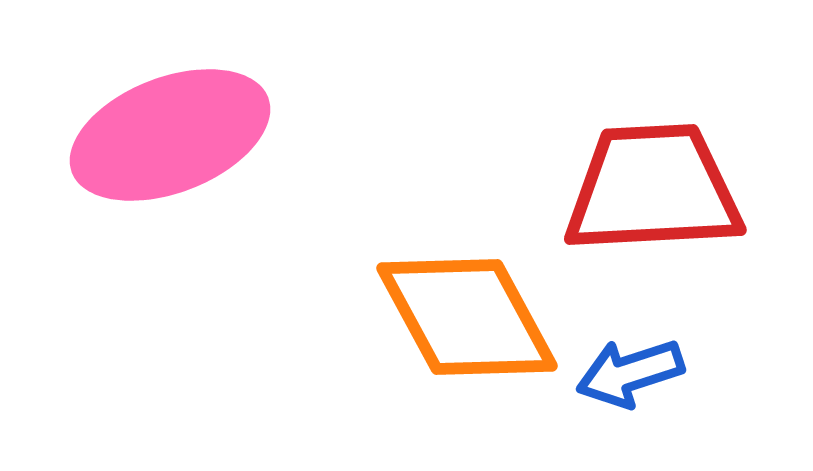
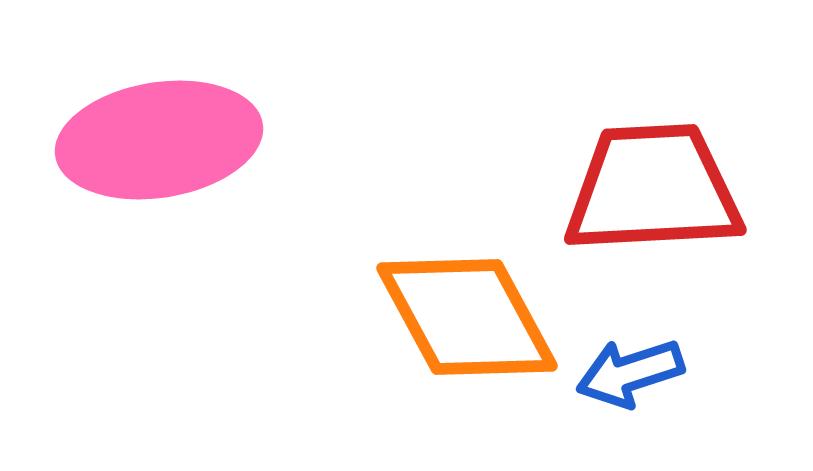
pink ellipse: moved 11 px left, 5 px down; rotated 12 degrees clockwise
